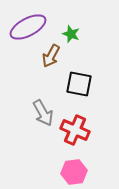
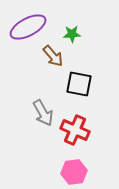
green star: moved 1 px right; rotated 24 degrees counterclockwise
brown arrow: moved 2 px right; rotated 70 degrees counterclockwise
